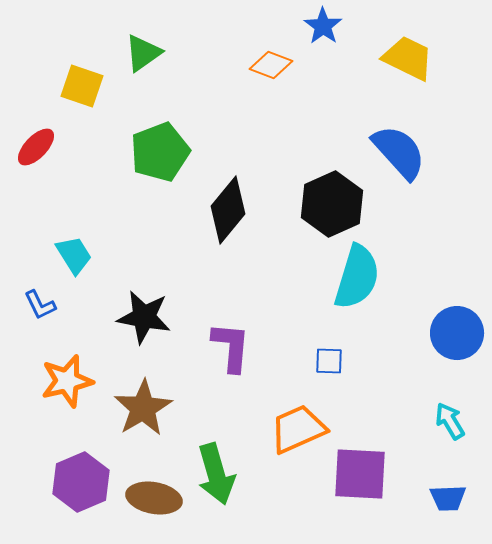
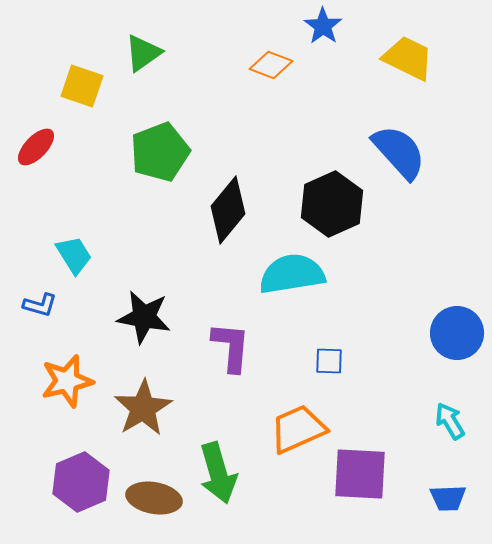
cyan semicircle: moved 65 px left, 3 px up; rotated 116 degrees counterclockwise
blue L-shape: rotated 48 degrees counterclockwise
green arrow: moved 2 px right, 1 px up
